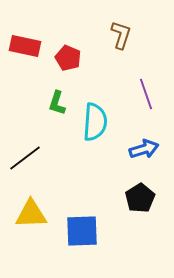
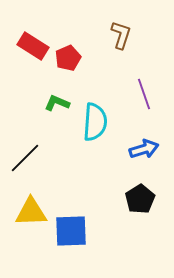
red rectangle: moved 8 px right; rotated 20 degrees clockwise
red pentagon: rotated 25 degrees clockwise
purple line: moved 2 px left
green L-shape: rotated 95 degrees clockwise
black line: rotated 8 degrees counterclockwise
black pentagon: moved 1 px down
yellow triangle: moved 2 px up
blue square: moved 11 px left
